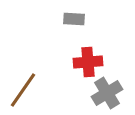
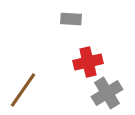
gray rectangle: moved 3 px left
red cross: rotated 8 degrees counterclockwise
